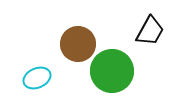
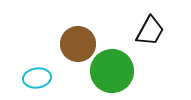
cyan ellipse: rotated 16 degrees clockwise
